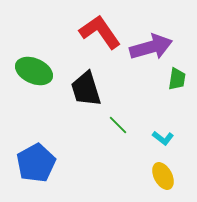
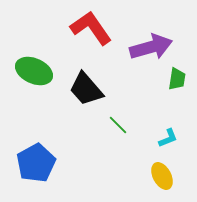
red L-shape: moved 9 px left, 4 px up
black trapezoid: rotated 24 degrees counterclockwise
cyan L-shape: moved 5 px right; rotated 60 degrees counterclockwise
yellow ellipse: moved 1 px left
